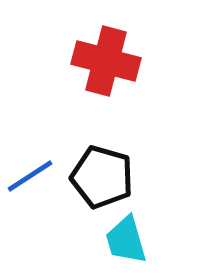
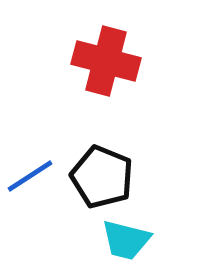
black pentagon: rotated 6 degrees clockwise
cyan trapezoid: rotated 60 degrees counterclockwise
